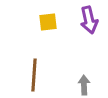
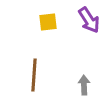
purple arrow: rotated 20 degrees counterclockwise
